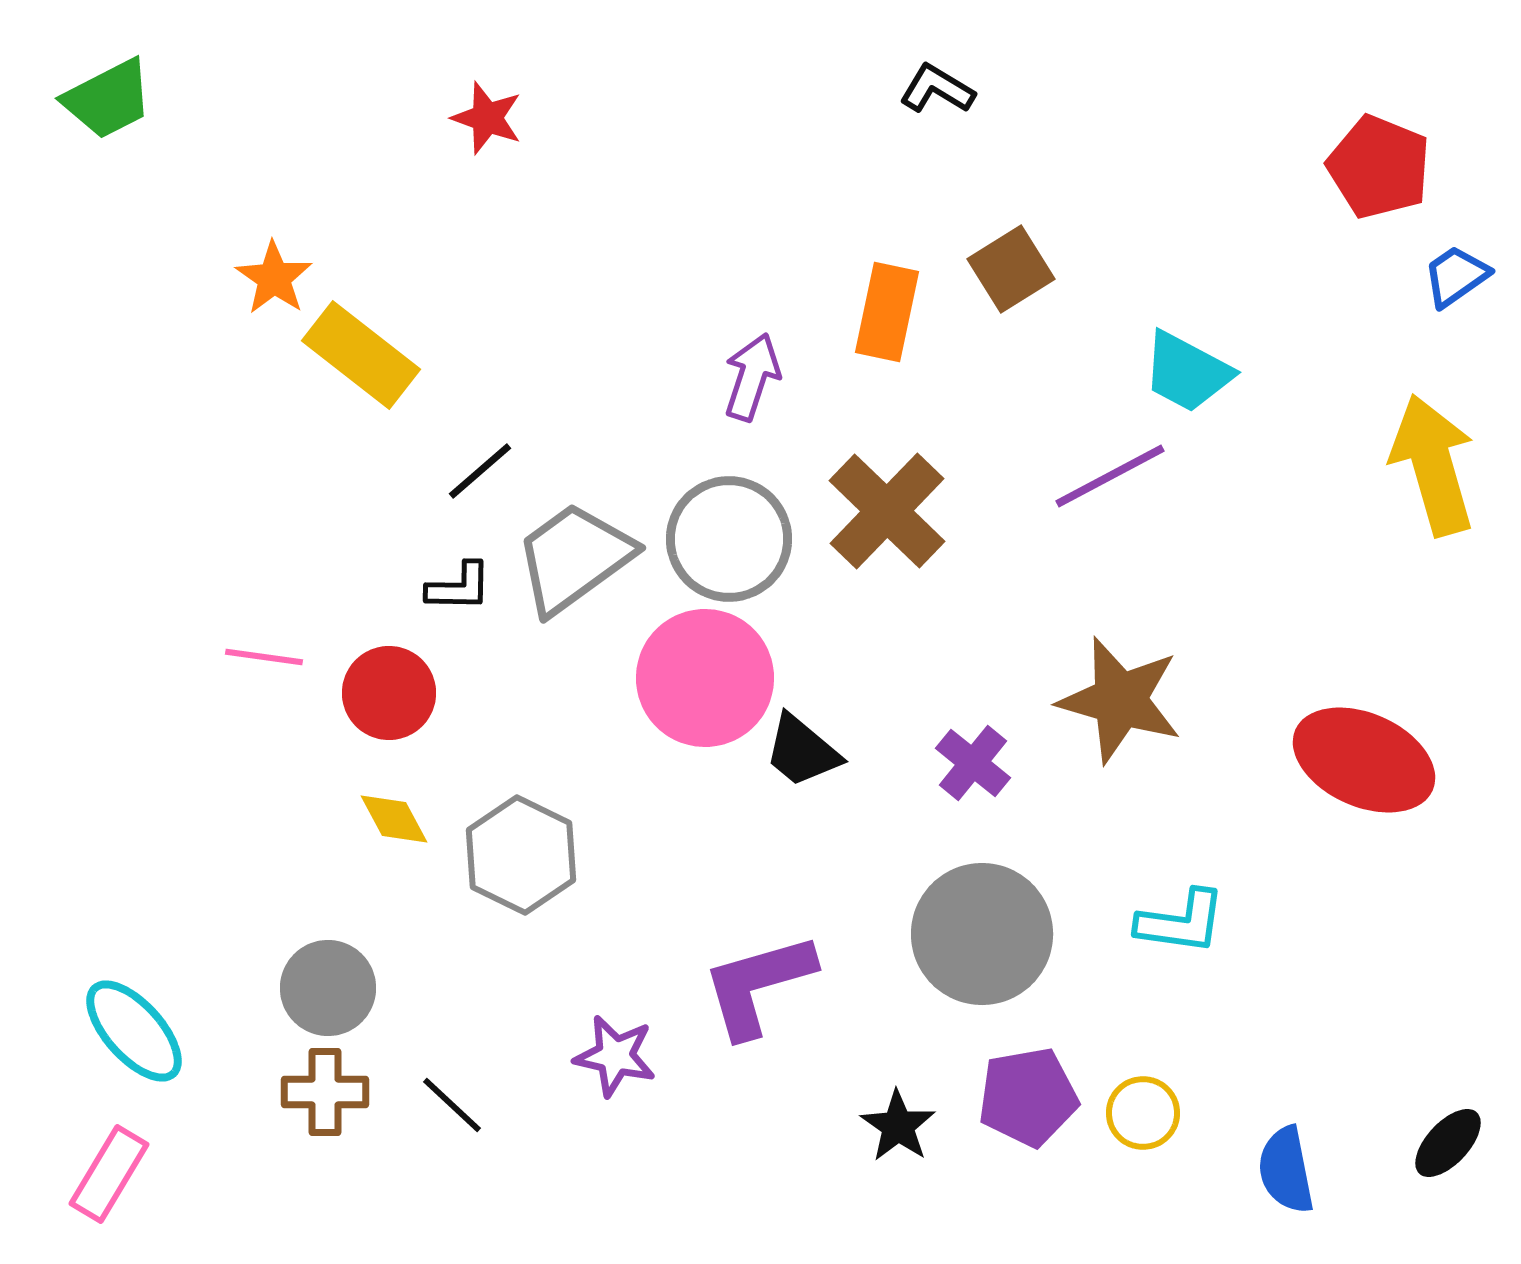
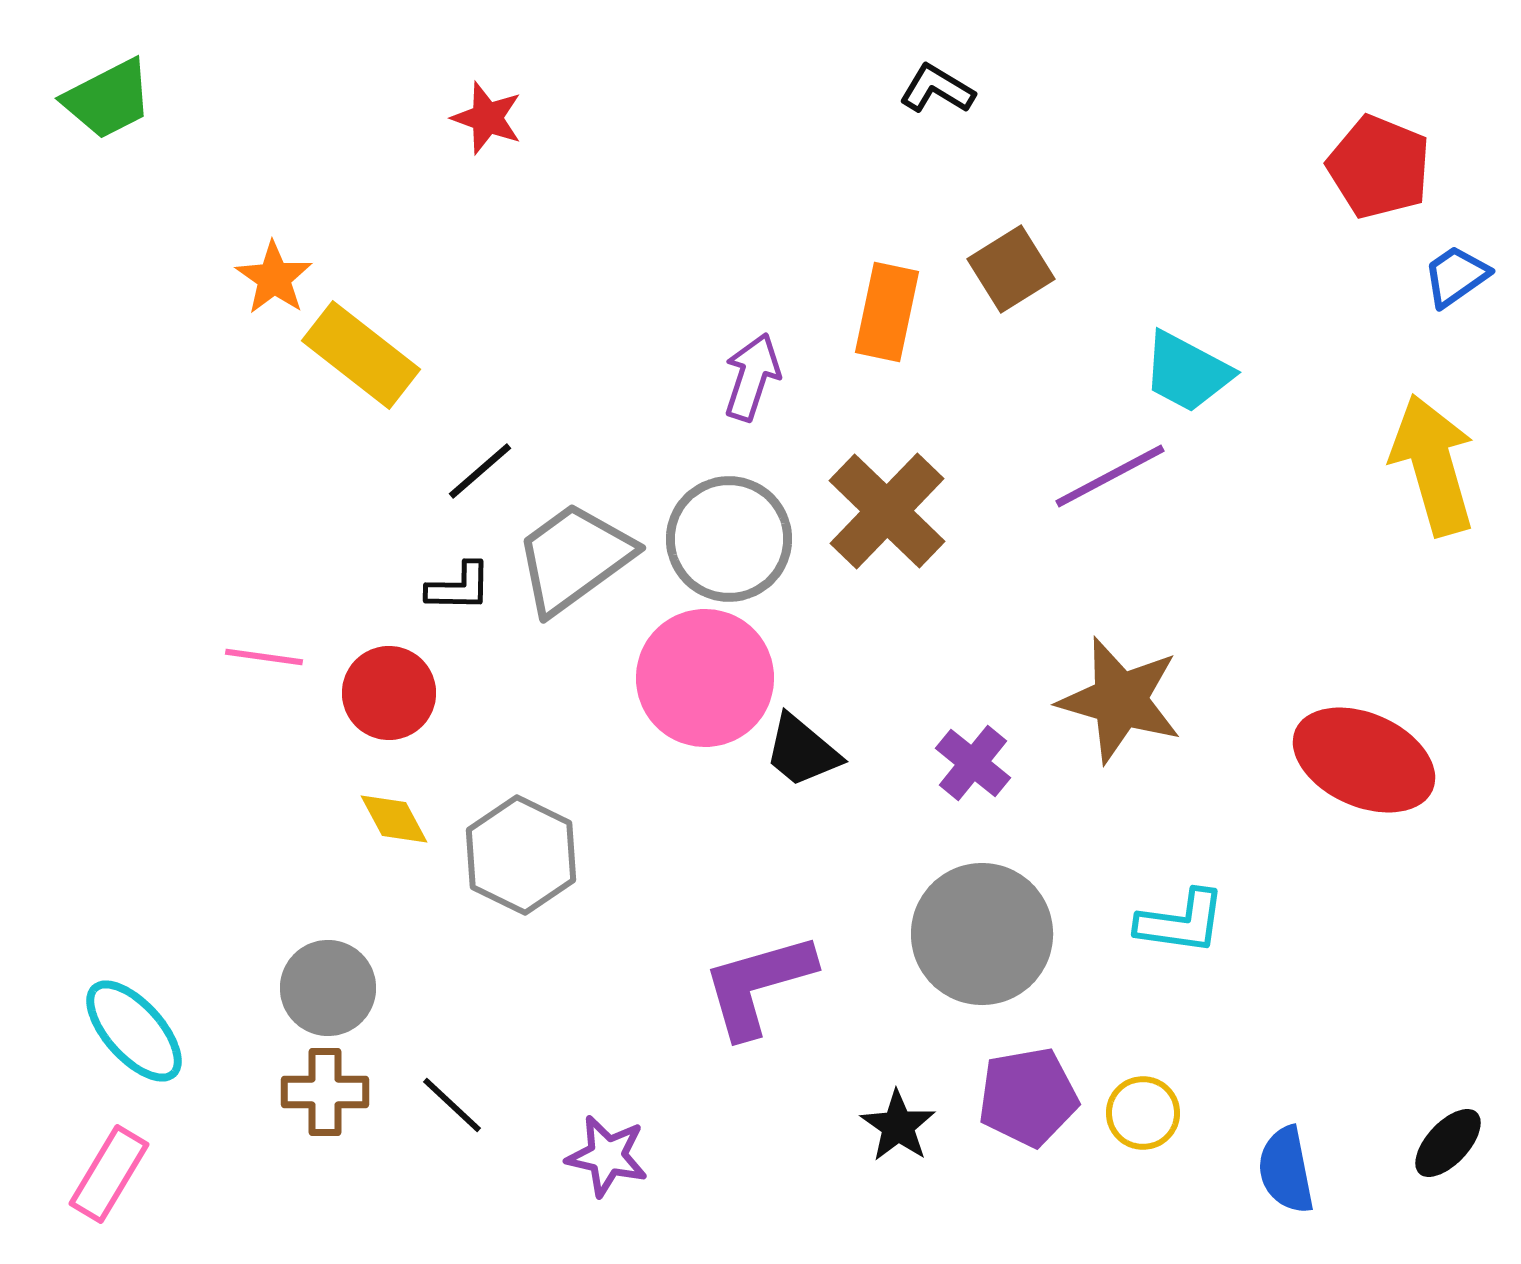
purple star at (615, 1056): moved 8 px left, 100 px down
